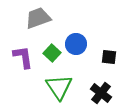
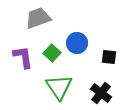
blue circle: moved 1 px right, 1 px up
